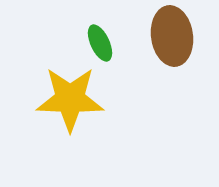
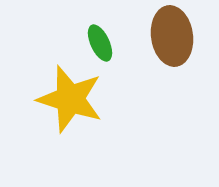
yellow star: rotated 16 degrees clockwise
